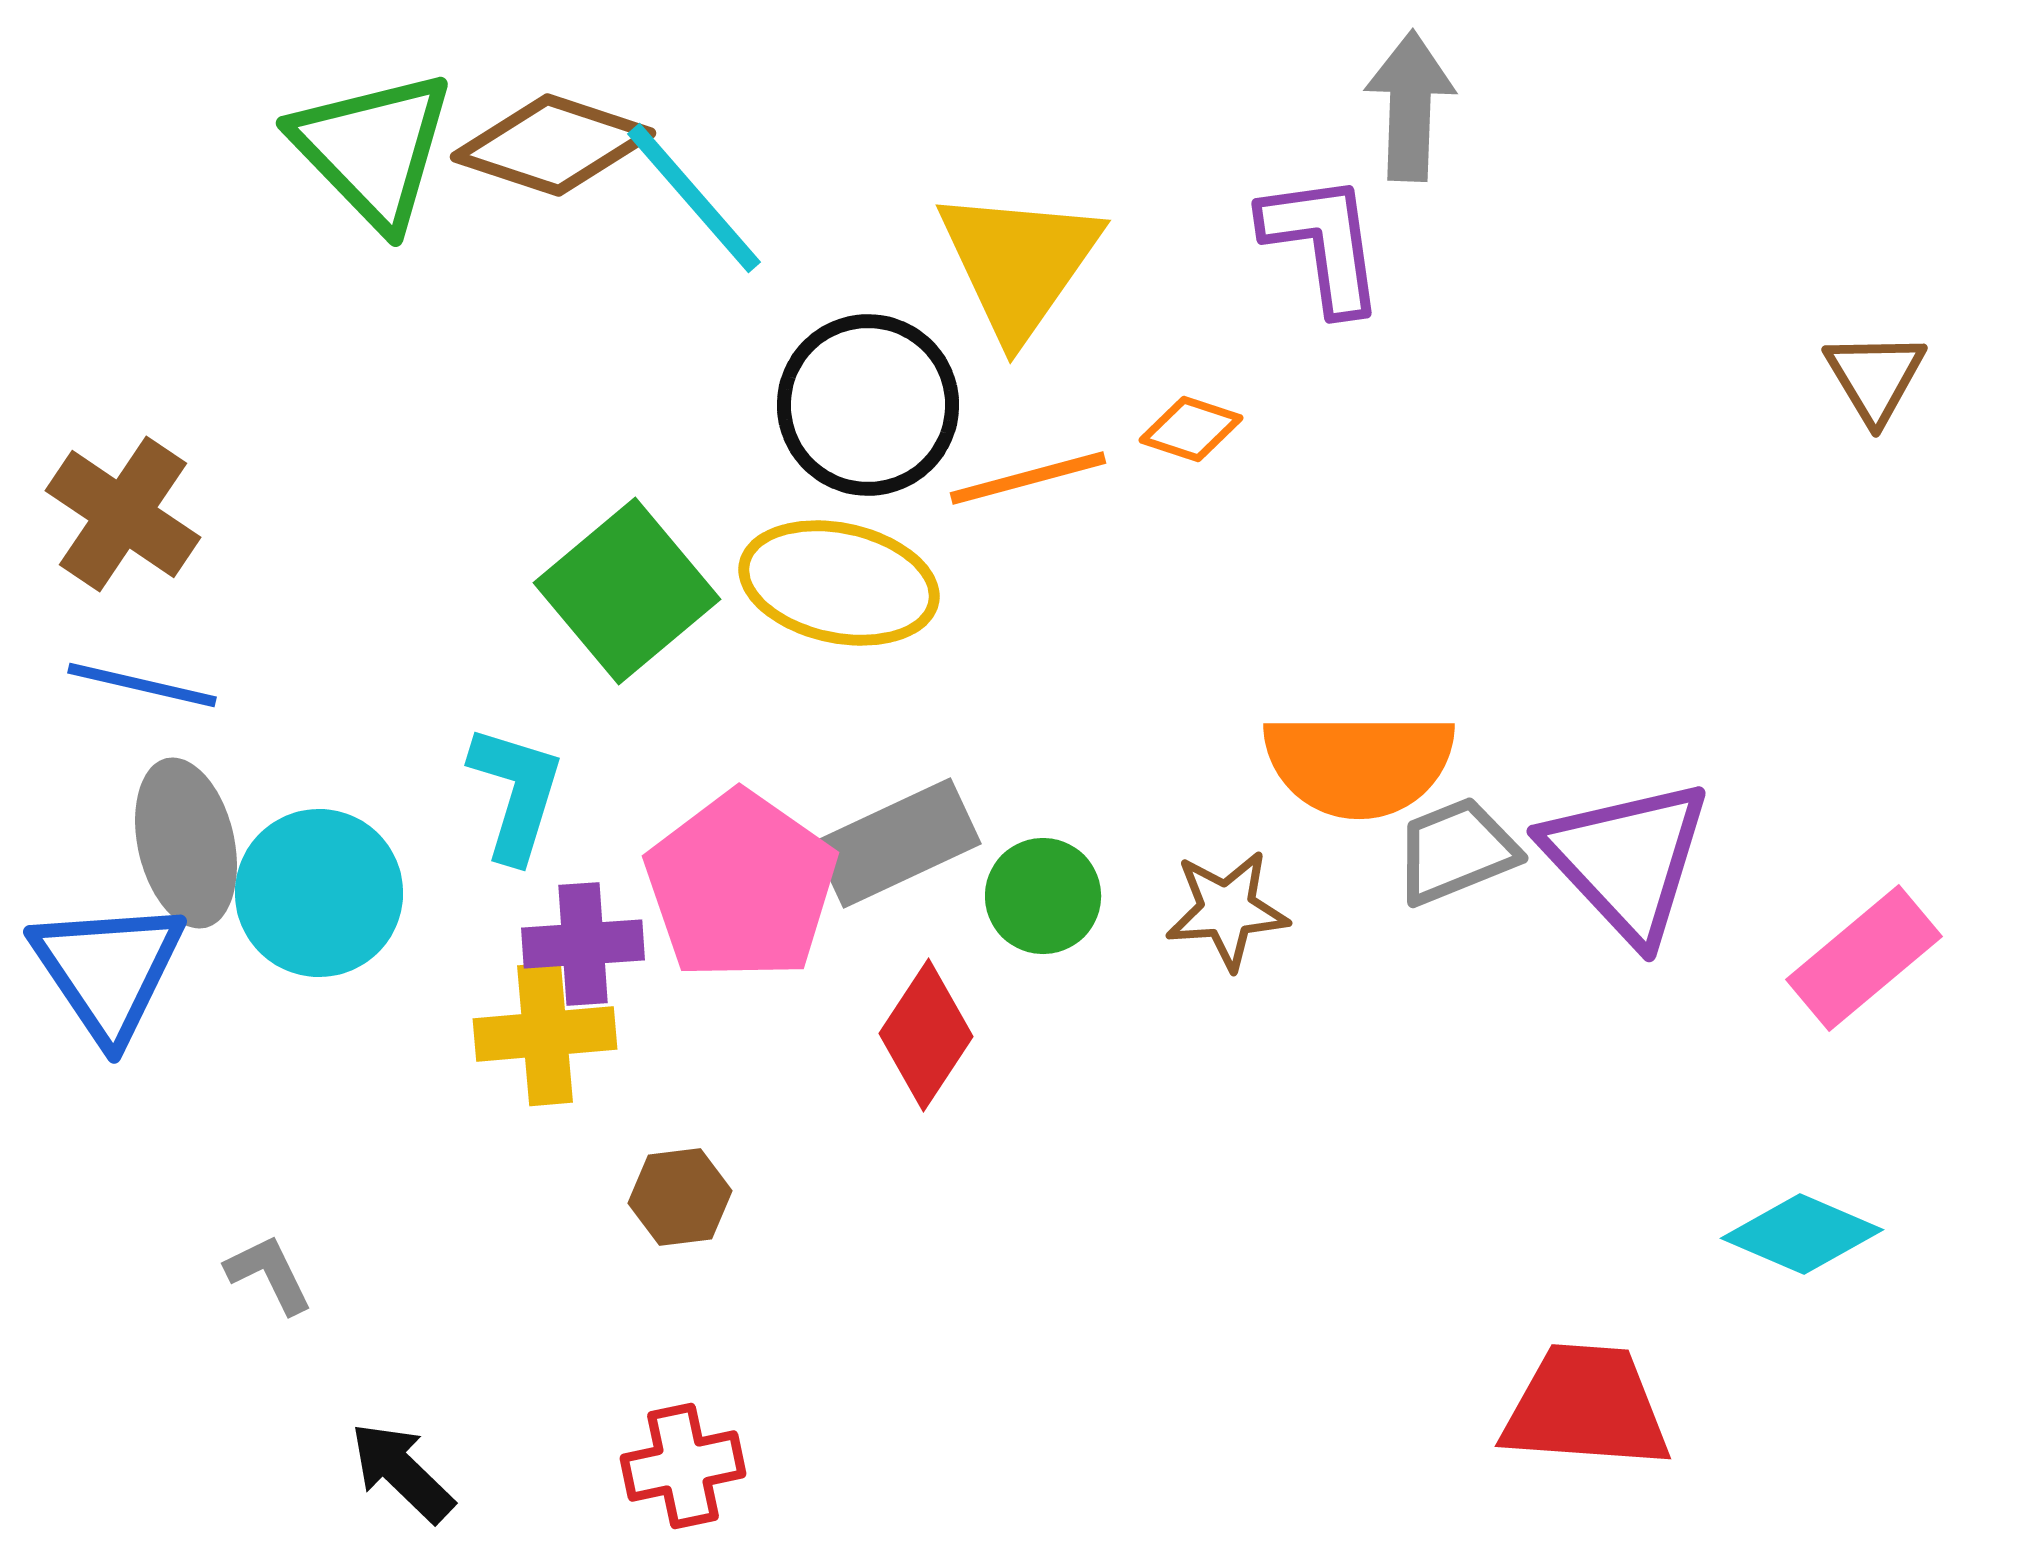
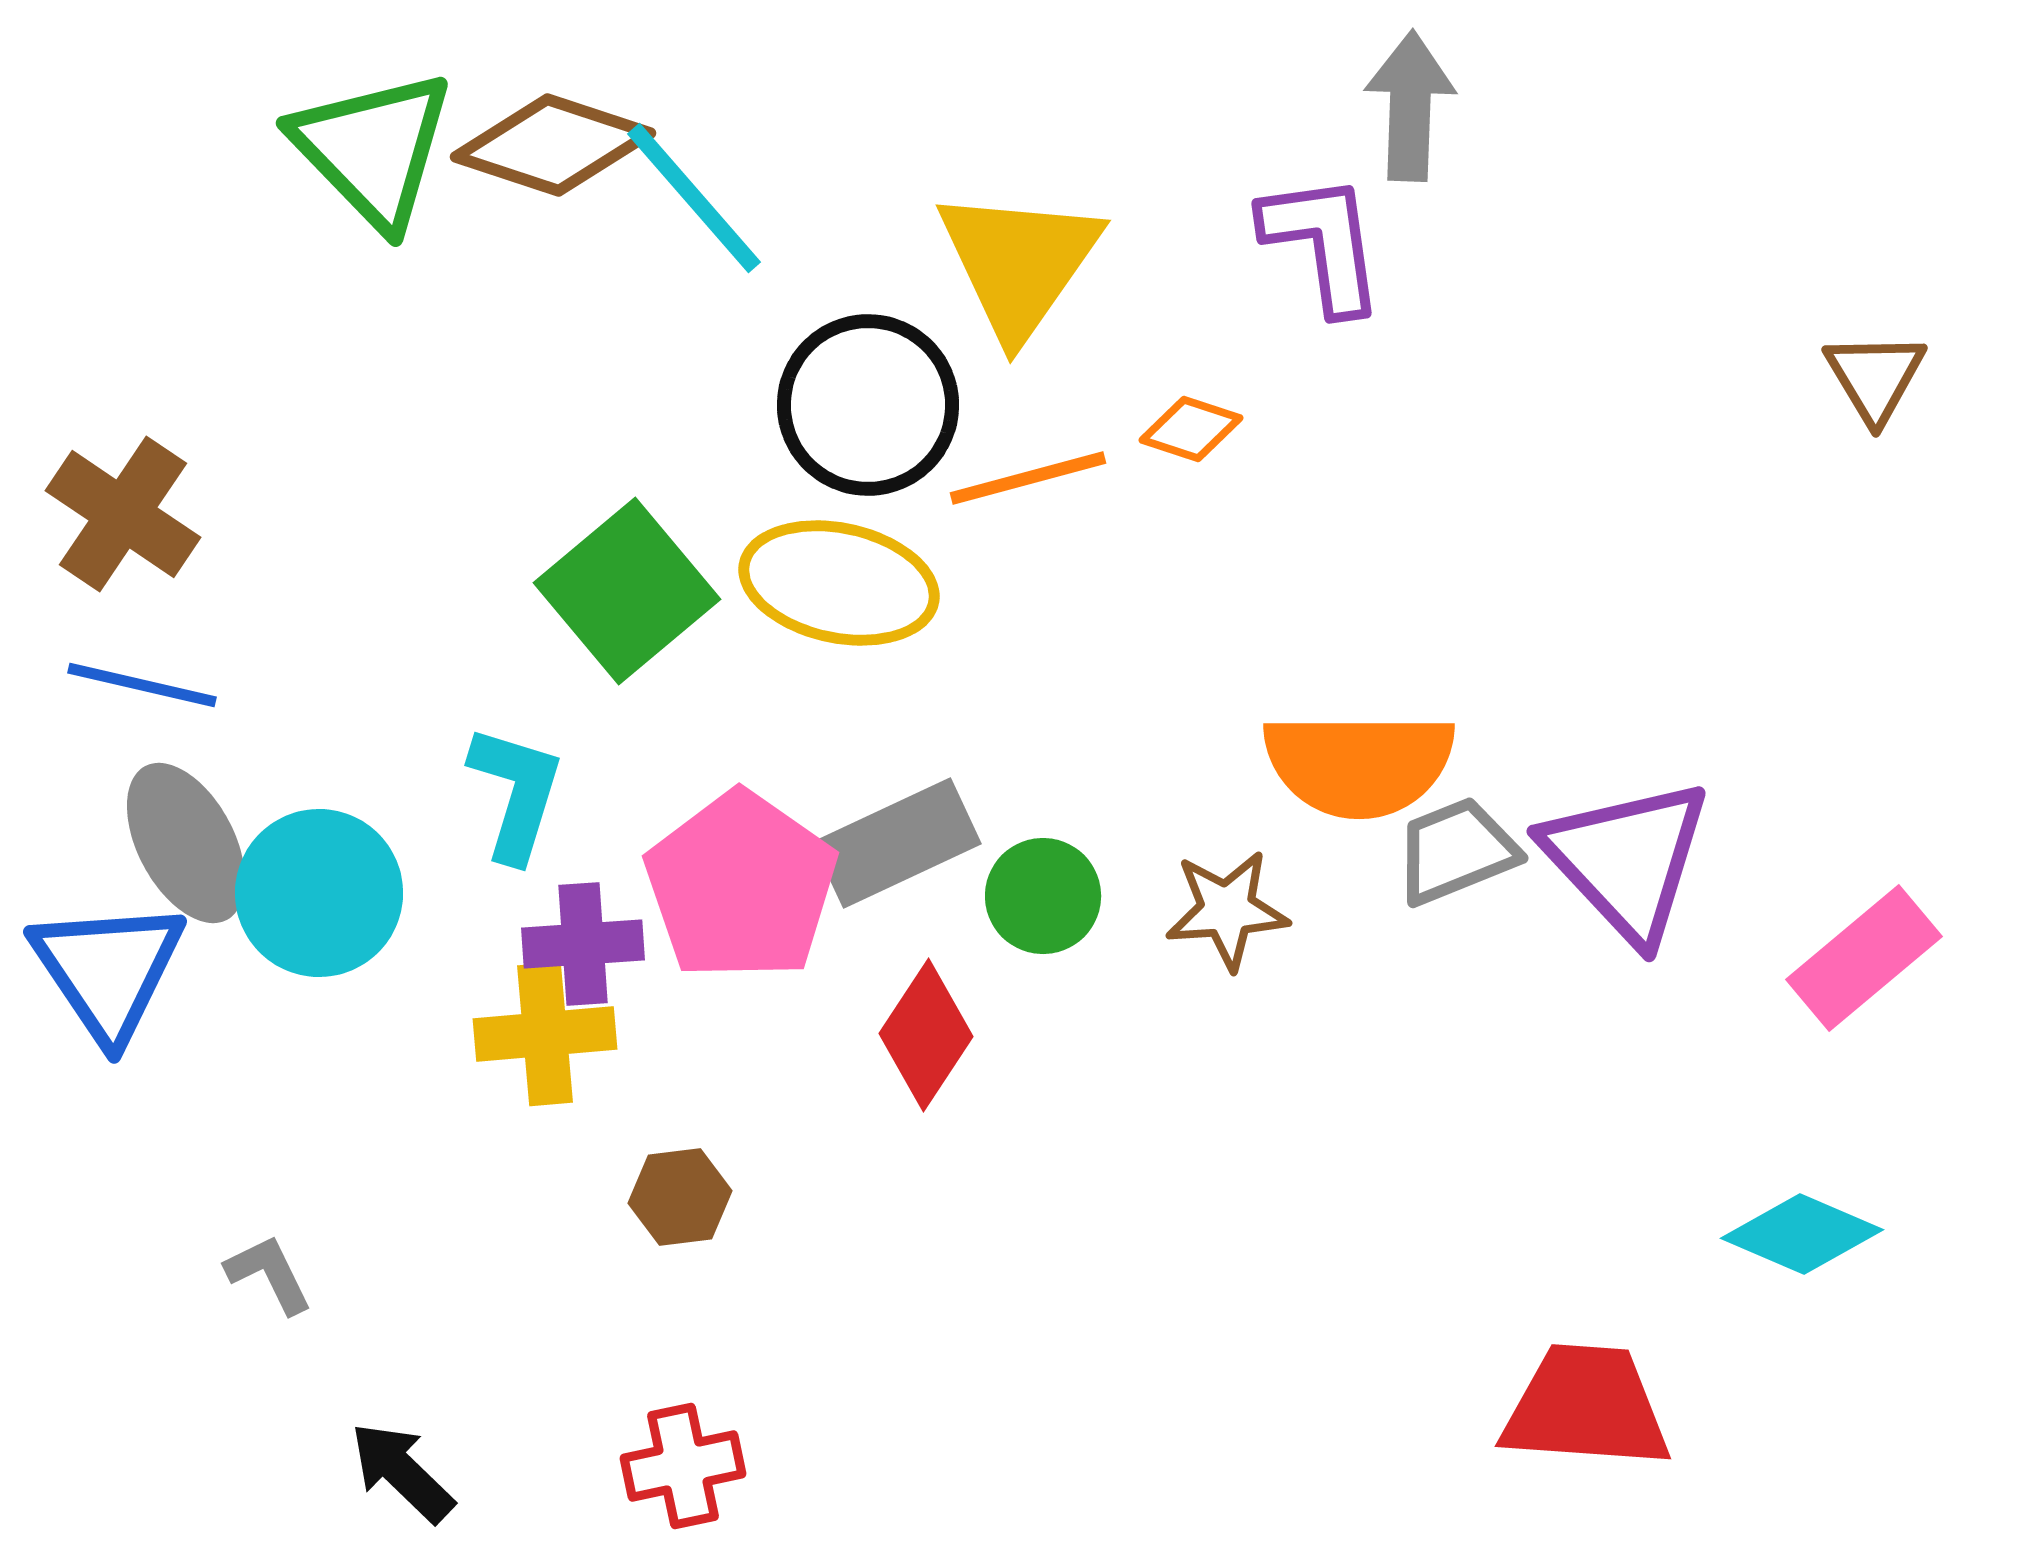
gray ellipse: rotated 15 degrees counterclockwise
